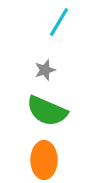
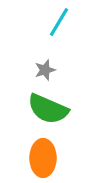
green semicircle: moved 1 px right, 2 px up
orange ellipse: moved 1 px left, 2 px up
